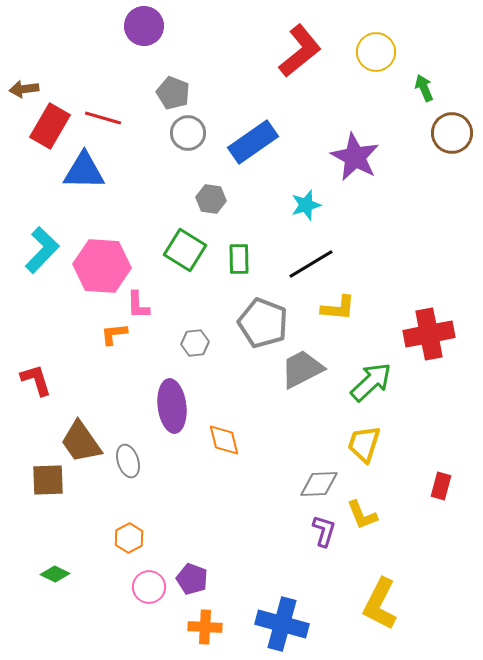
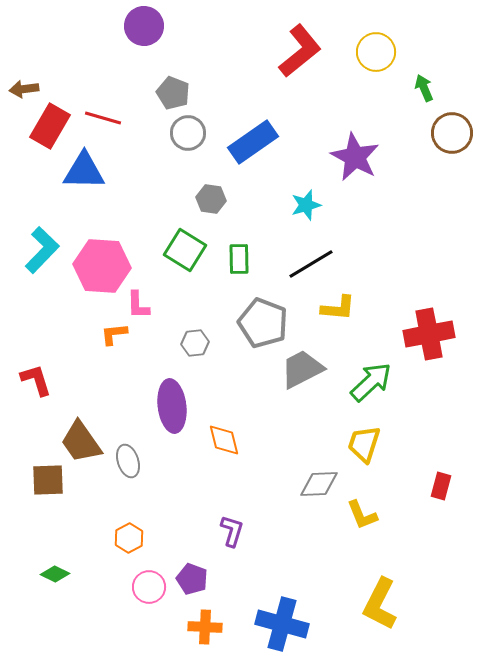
purple L-shape at (324, 531): moved 92 px left
